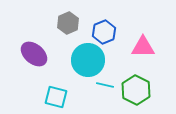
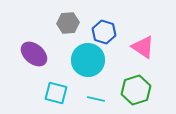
gray hexagon: rotated 20 degrees clockwise
blue hexagon: rotated 20 degrees counterclockwise
pink triangle: rotated 35 degrees clockwise
cyan line: moved 9 px left, 14 px down
green hexagon: rotated 16 degrees clockwise
cyan square: moved 4 px up
